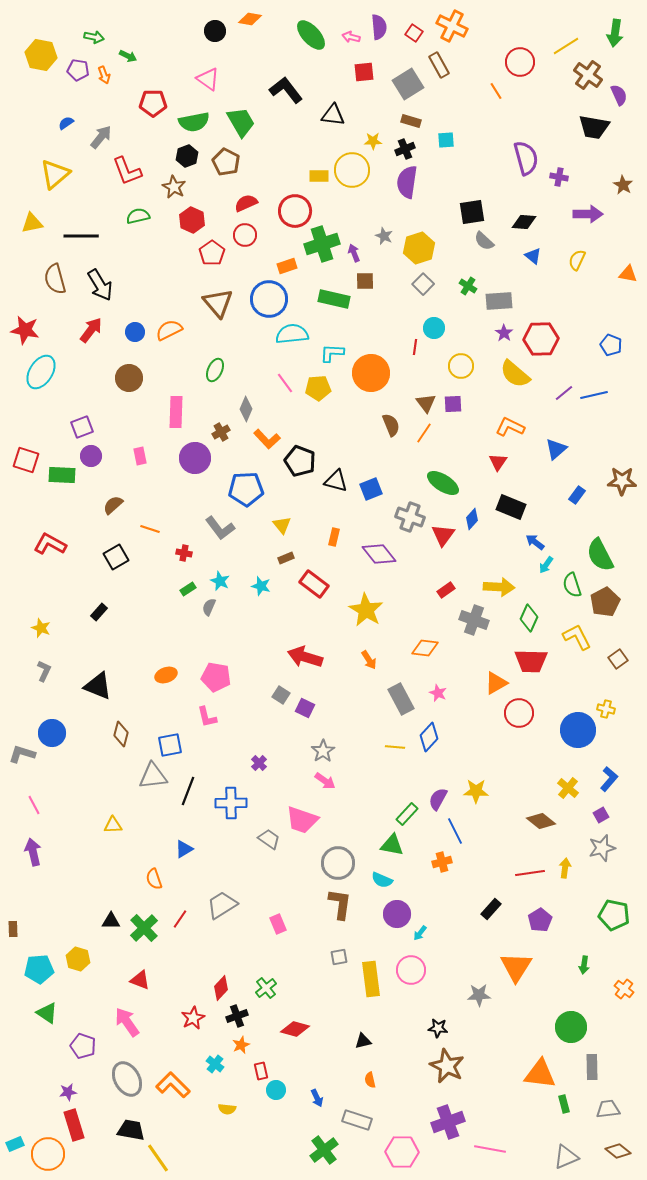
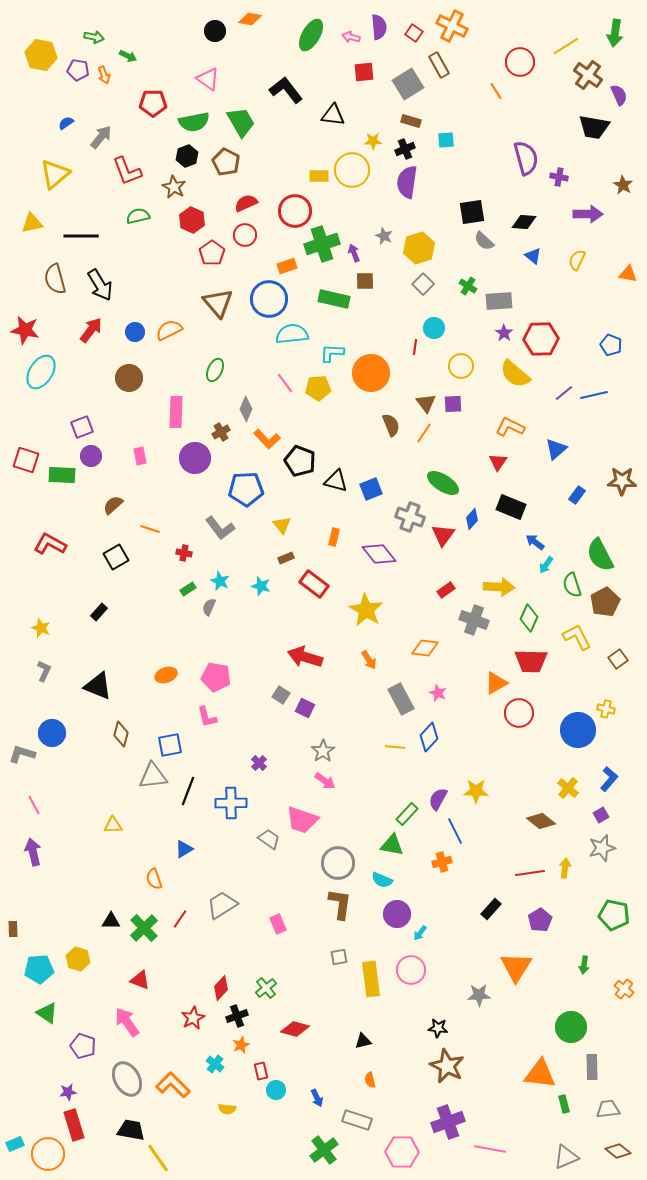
green ellipse at (311, 35): rotated 72 degrees clockwise
